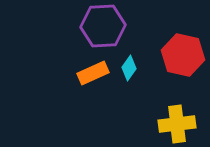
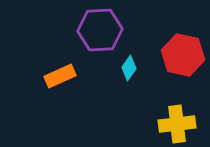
purple hexagon: moved 3 px left, 4 px down
orange rectangle: moved 33 px left, 3 px down
